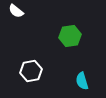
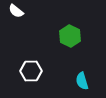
green hexagon: rotated 25 degrees counterclockwise
white hexagon: rotated 10 degrees clockwise
